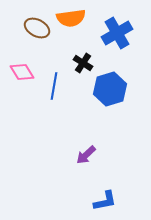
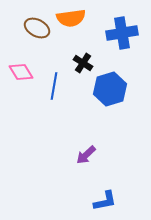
blue cross: moved 5 px right; rotated 20 degrees clockwise
pink diamond: moved 1 px left
